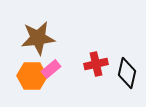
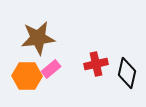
orange hexagon: moved 5 px left
